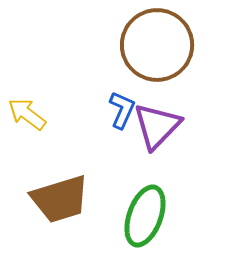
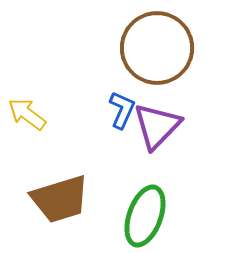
brown circle: moved 3 px down
